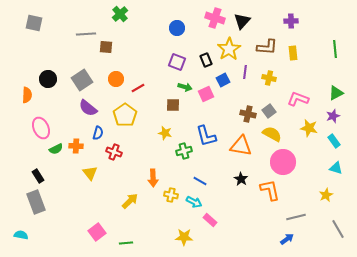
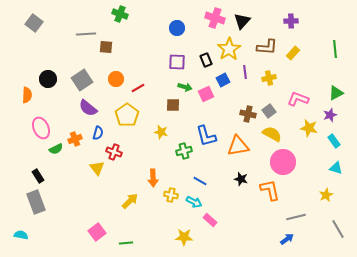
green cross at (120, 14): rotated 28 degrees counterclockwise
gray square at (34, 23): rotated 24 degrees clockwise
yellow rectangle at (293, 53): rotated 48 degrees clockwise
purple square at (177, 62): rotated 18 degrees counterclockwise
purple line at (245, 72): rotated 16 degrees counterclockwise
yellow cross at (269, 78): rotated 24 degrees counterclockwise
yellow pentagon at (125, 115): moved 2 px right
purple star at (333, 116): moved 3 px left, 1 px up
yellow star at (165, 133): moved 4 px left, 1 px up
orange cross at (76, 146): moved 1 px left, 7 px up; rotated 24 degrees counterclockwise
orange triangle at (241, 146): moved 3 px left; rotated 20 degrees counterclockwise
yellow triangle at (90, 173): moved 7 px right, 5 px up
black star at (241, 179): rotated 16 degrees counterclockwise
